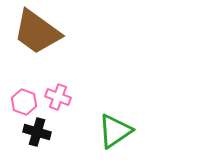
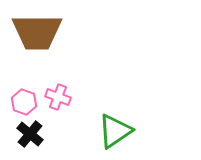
brown trapezoid: rotated 36 degrees counterclockwise
black cross: moved 7 px left, 2 px down; rotated 24 degrees clockwise
